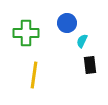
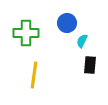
black rectangle: rotated 12 degrees clockwise
